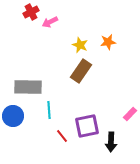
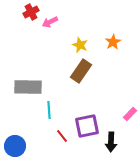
orange star: moved 5 px right; rotated 21 degrees counterclockwise
blue circle: moved 2 px right, 30 px down
